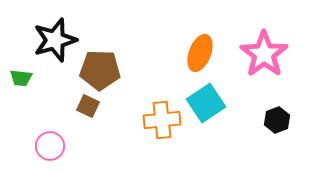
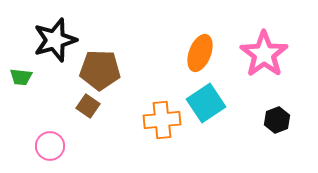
green trapezoid: moved 1 px up
brown square: rotated 10 degrees clockwise
